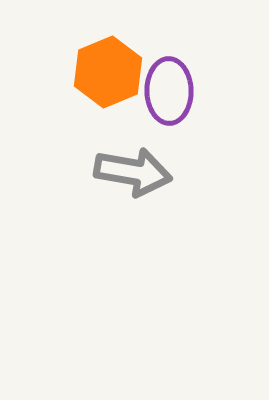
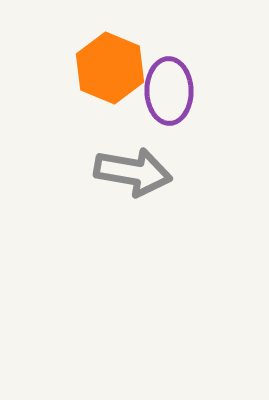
orange hexagon: moved 2 px right, 4 px up; rotated 14 degrees counterclockwise
